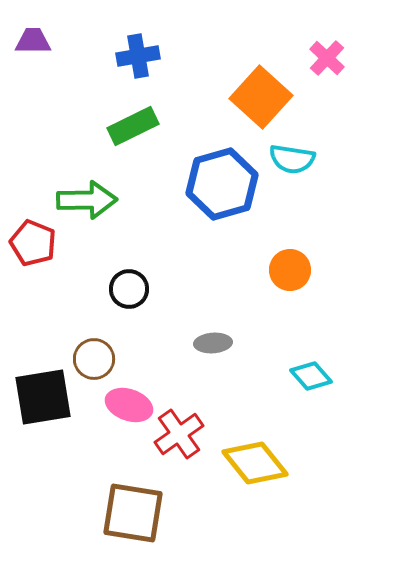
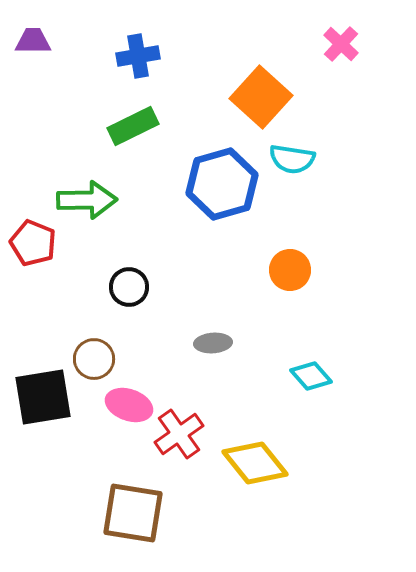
pink cross: moved 14 px right, 14 px up
black circle: moved 2 px up
